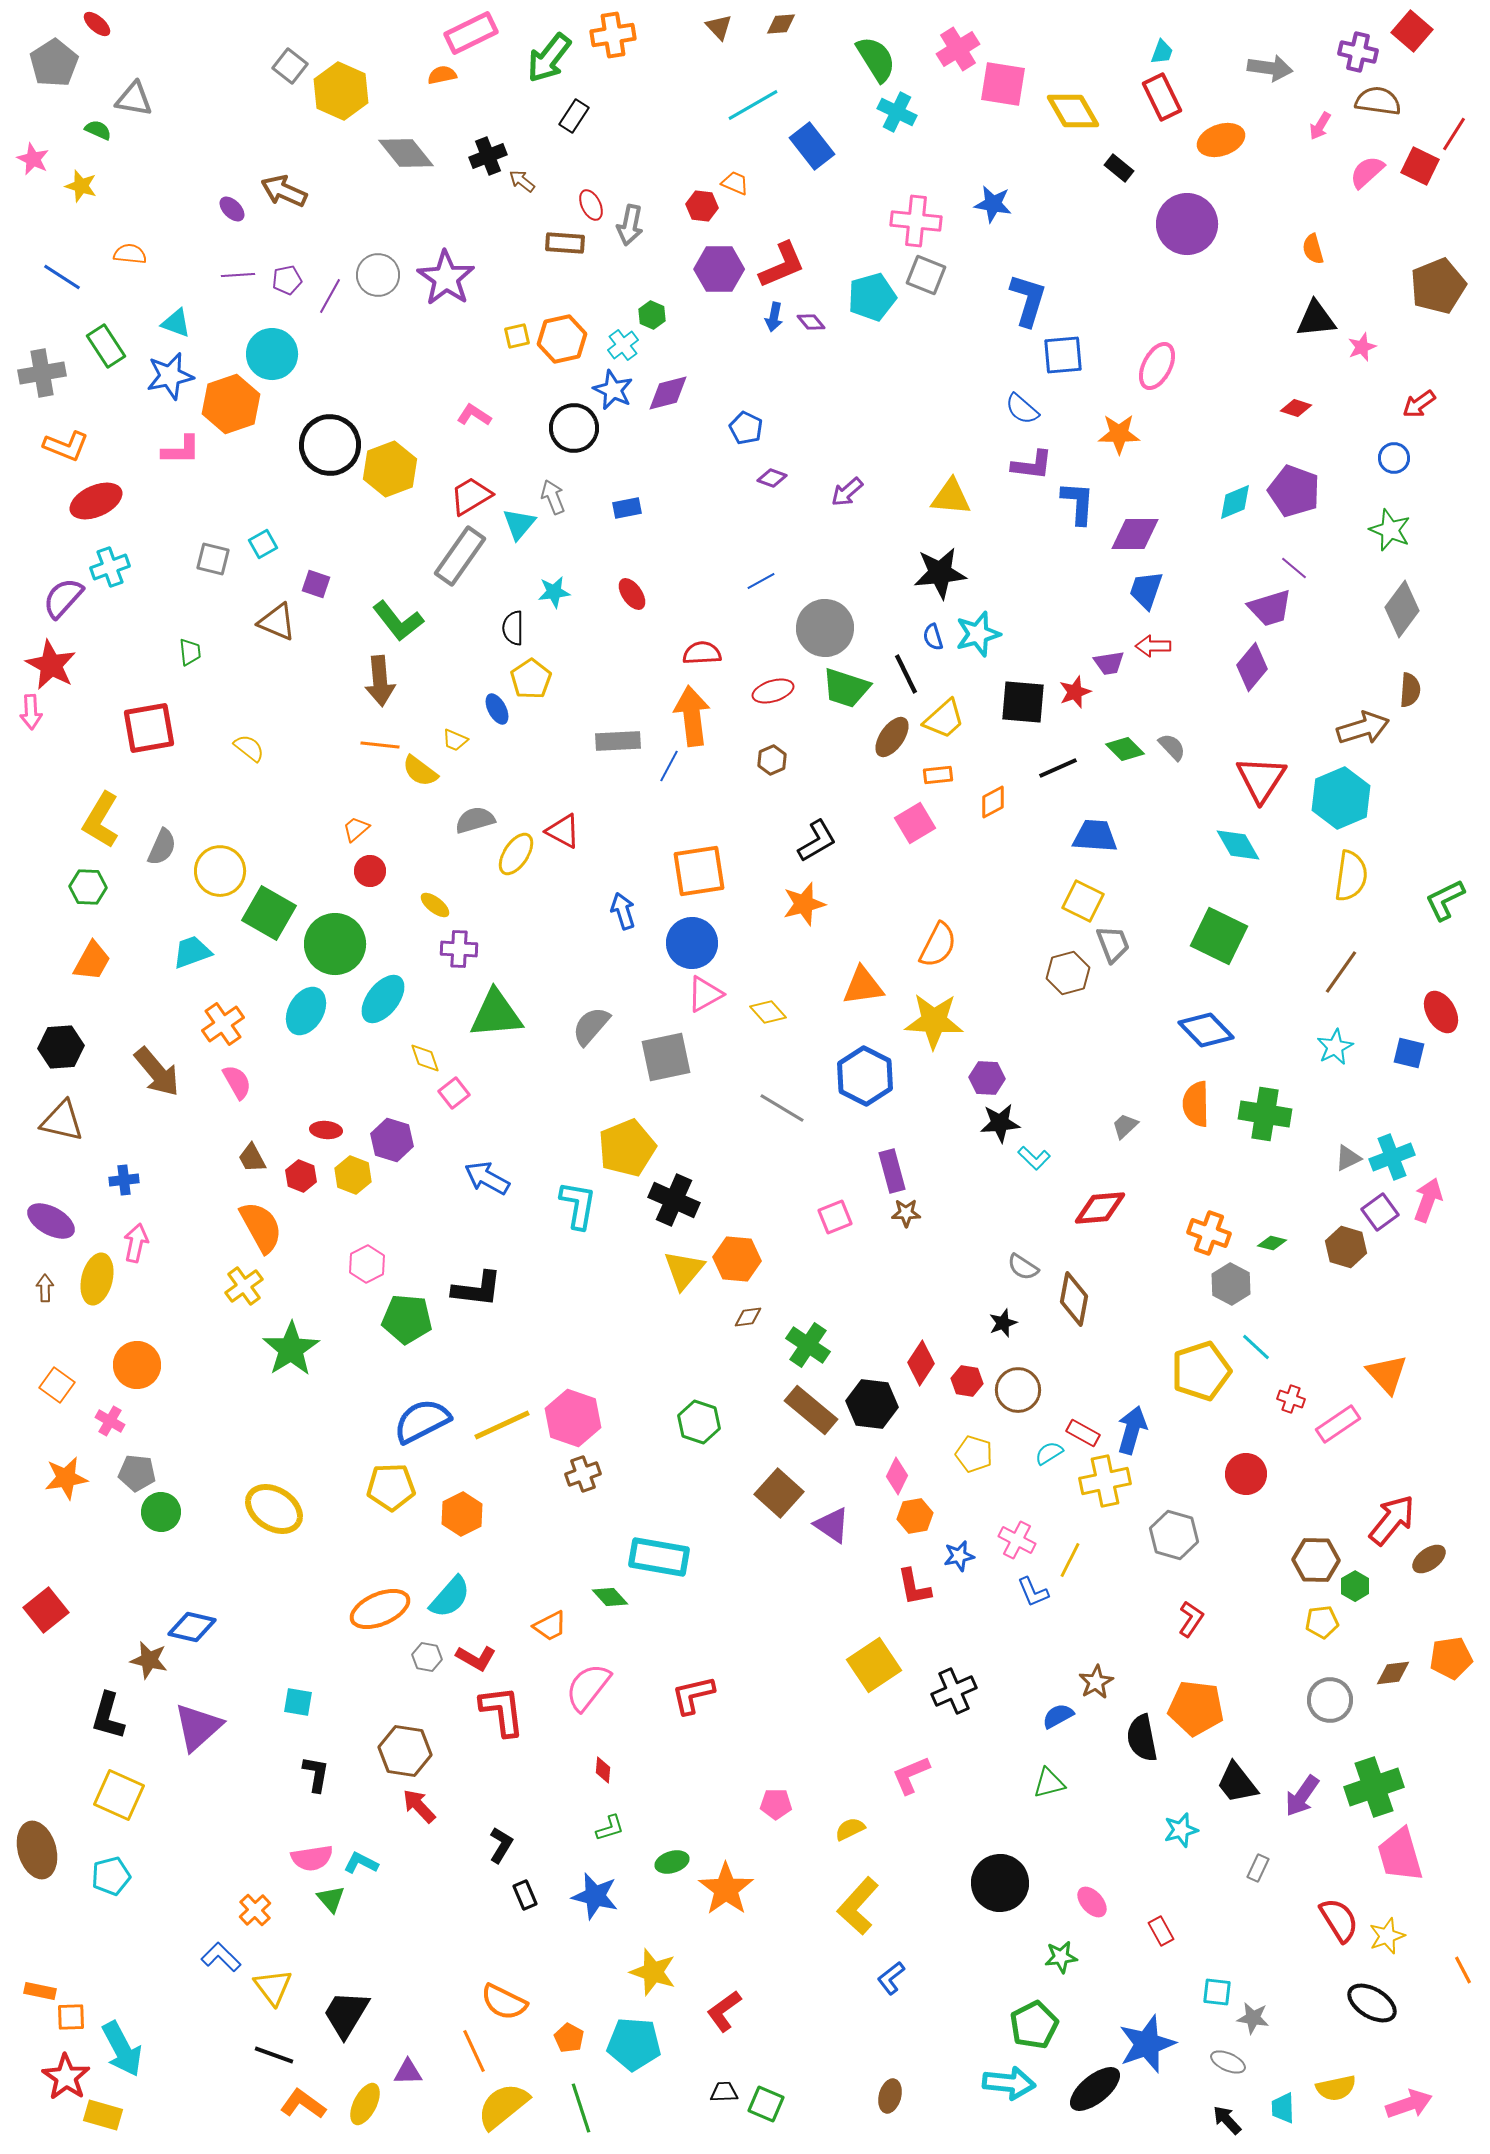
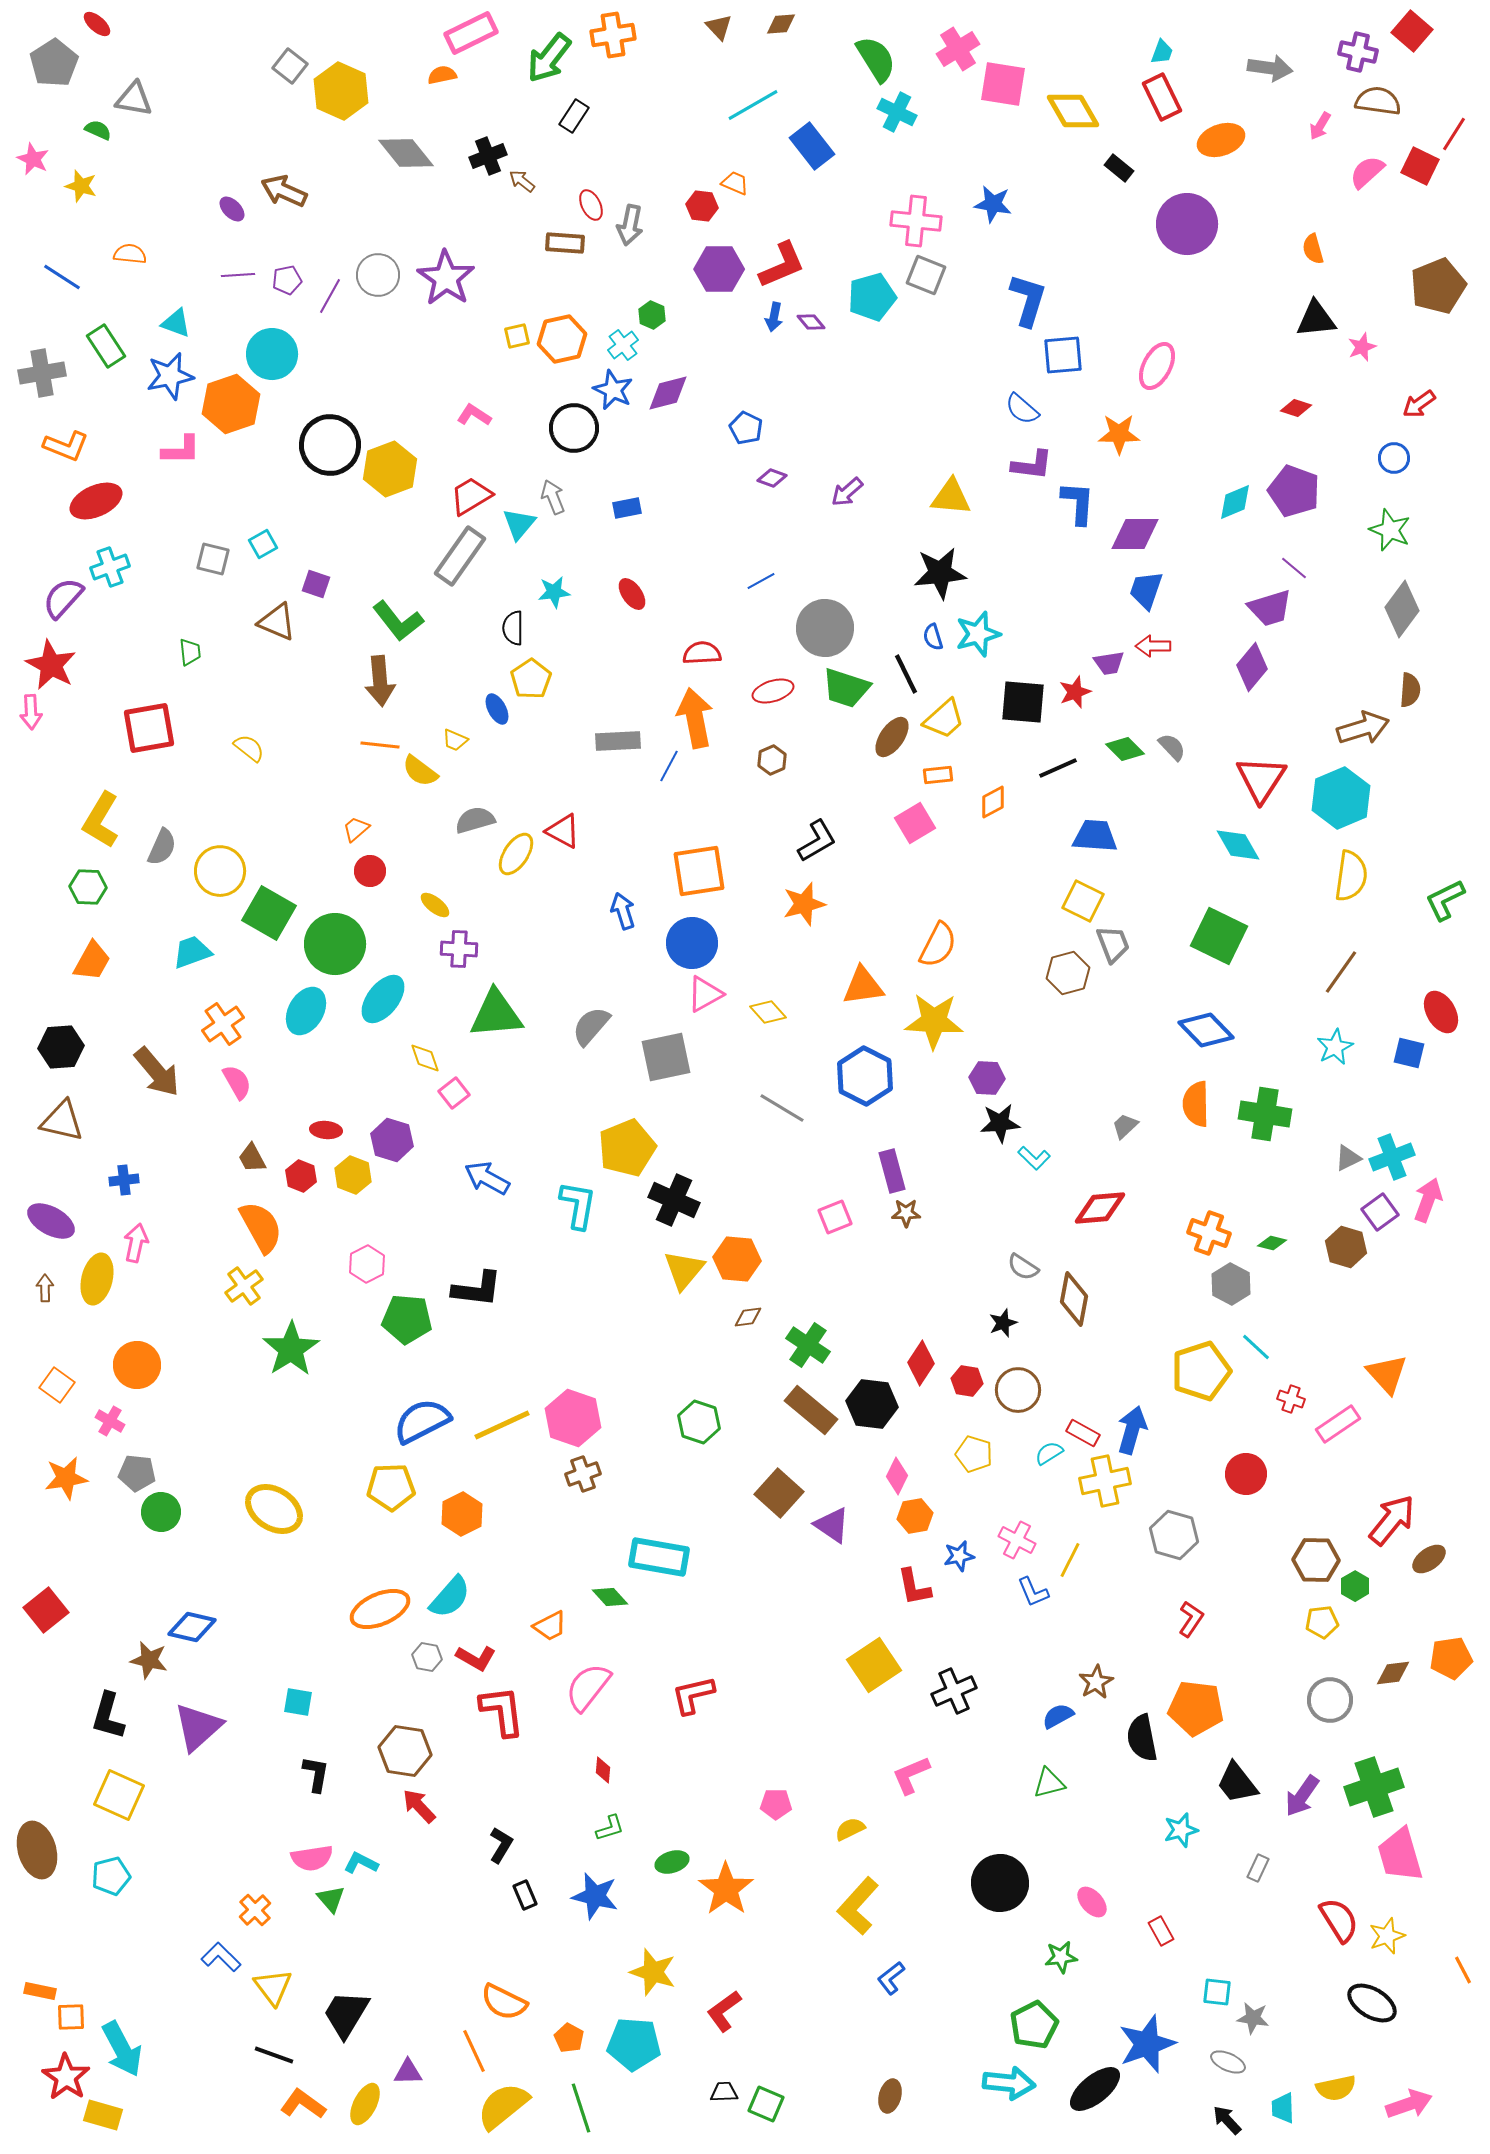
orange arrow at (692, 716): moved 3 px right, 2 px down; rotated 4 degrees counterclockwise
